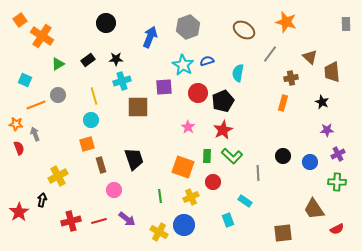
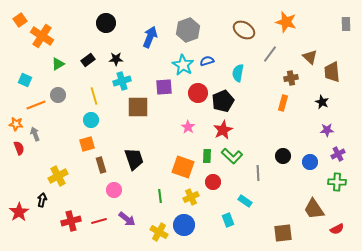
gray hexagon at (188, 27): moved 3 px down
